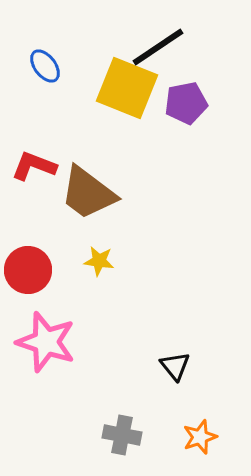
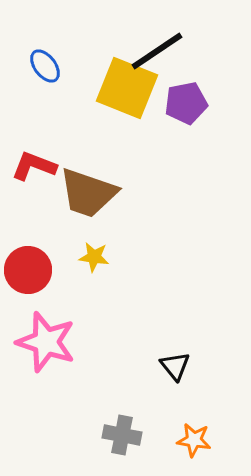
black line: moved 1 px left, 4 px down
brown trapezoid: rotated 18 degrees counterclockwise
yellow star: moved 5 px left, 4 px up
orange star: moved 6 px left, 3 px down; rotated 28 degrees clockwise
